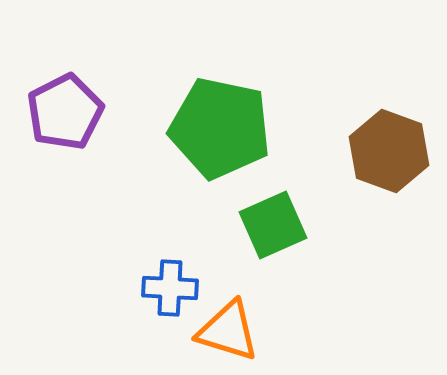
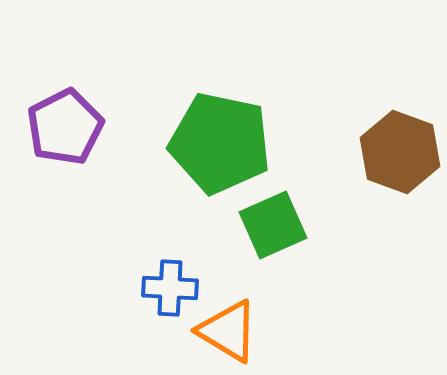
purple pentagon: moved 15 px down
green pentagon: moved 15 px down
brown hexagon: moved 11 px right, 1 px down
orange triangle: rotated 14 degrees clockwise
